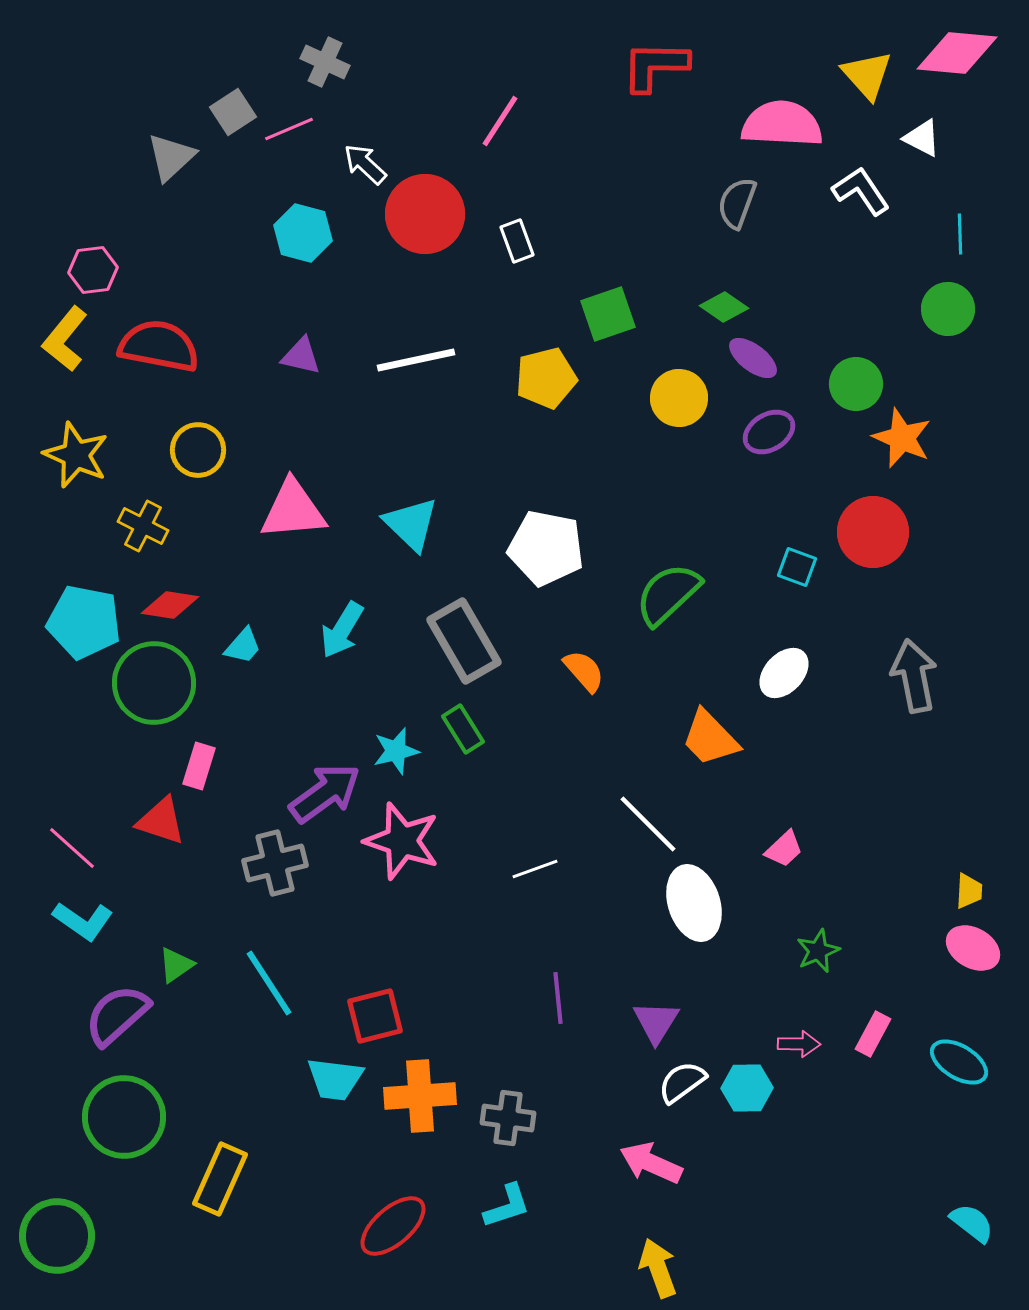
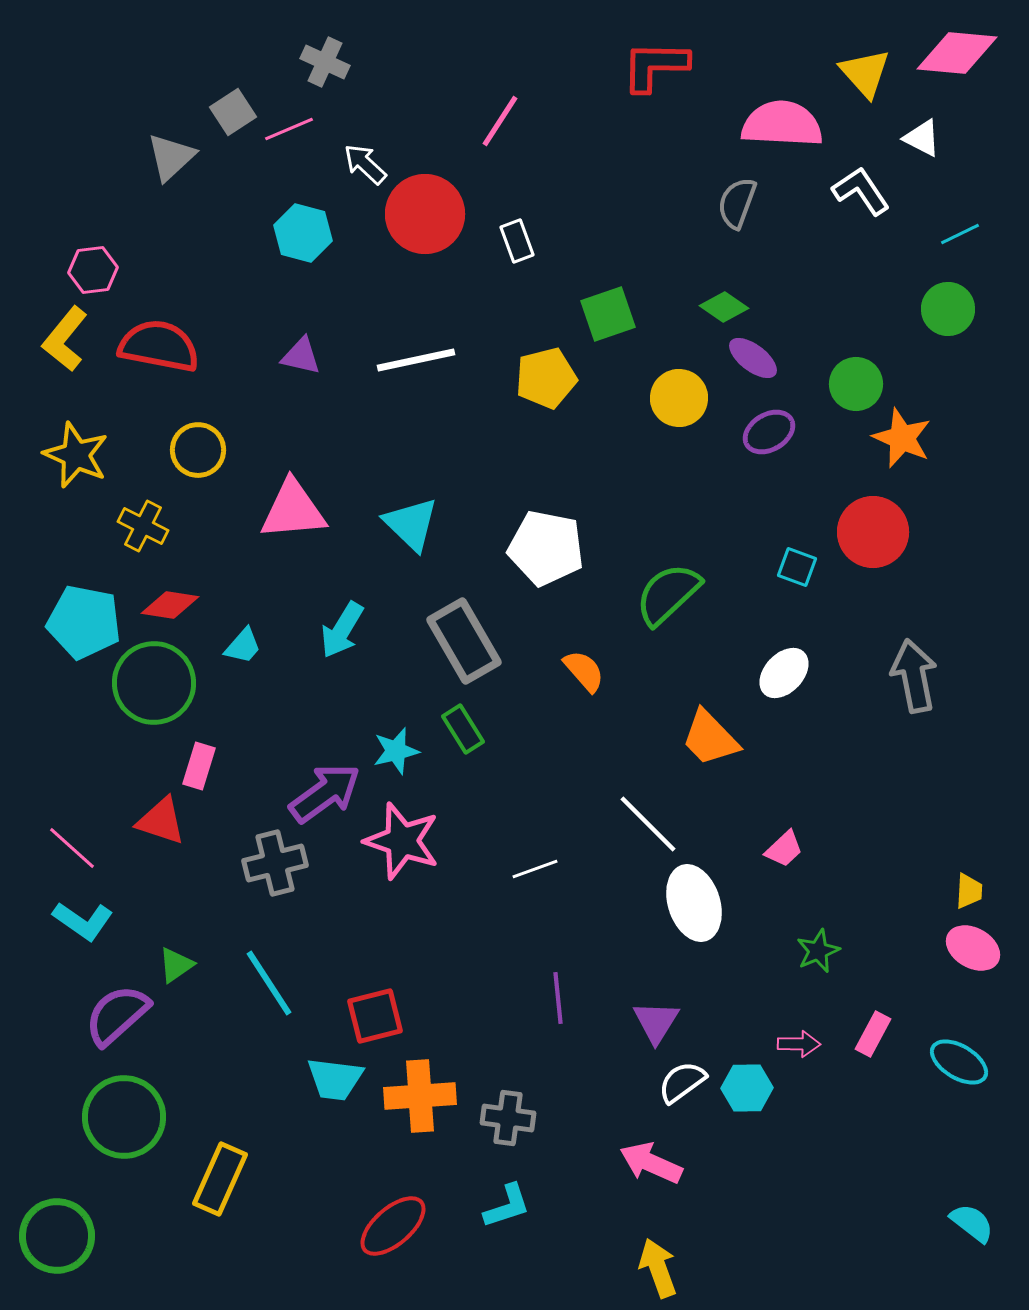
yellow triangle at (867, 75): moved 2 px left, 2 px up
cyan line at (960, 234): rotated 66 degrees clockwise
